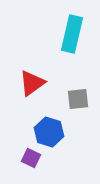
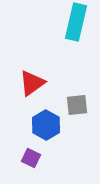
cyan rectangle: moved 4 px right, 12 px up
gray square: moved 1 px left, 6 px down
blue hexagon: moved 3 px left, 7 px up; rotated 12 degrees clockwise
